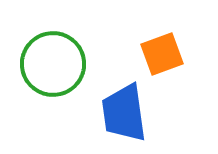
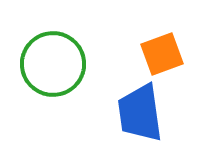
blue trapezoid: moved 16 px right
